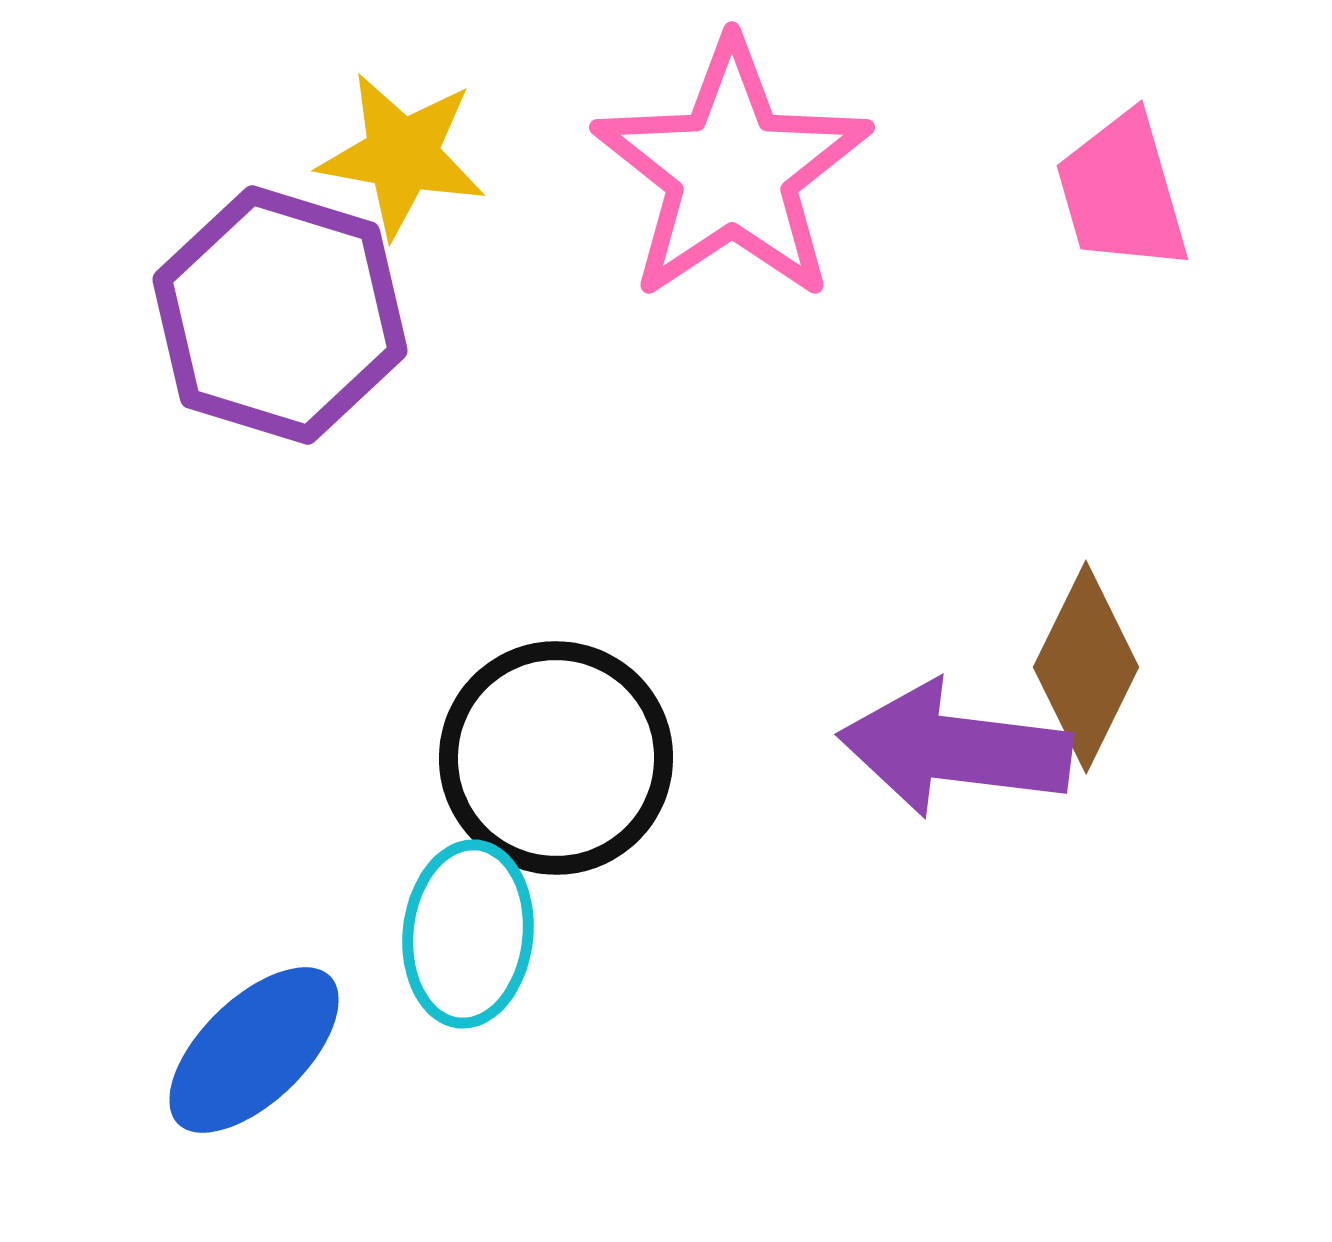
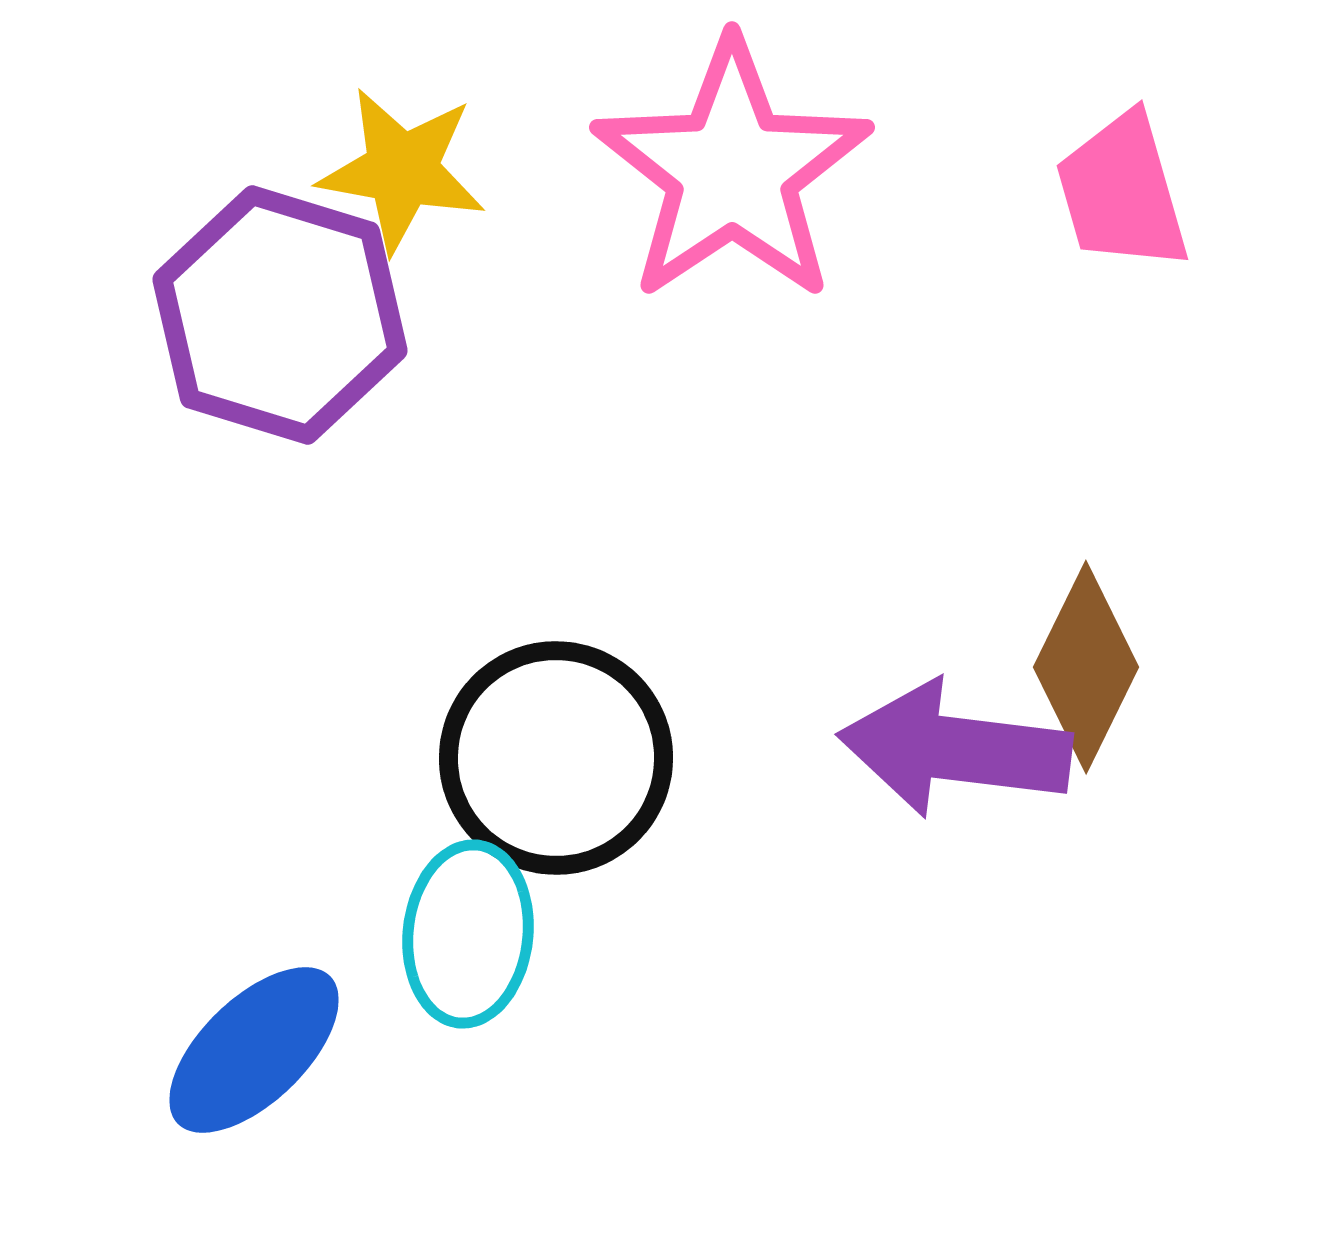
yellow star: moved 15 px down
